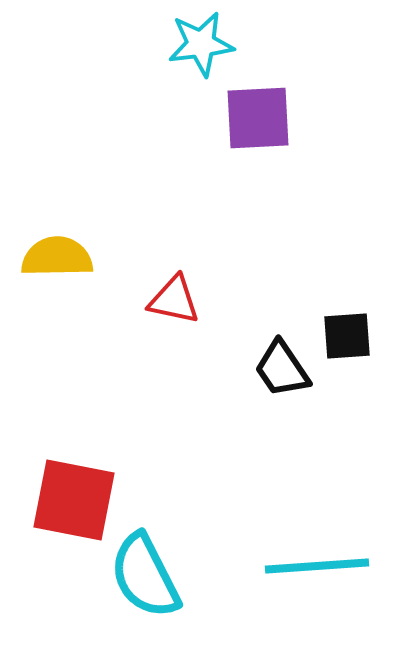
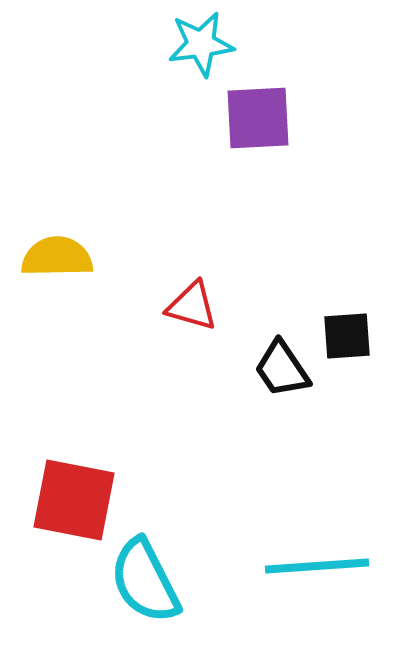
red triangle: moved 18 px right, 6 px down; rotated 4 degrees clockwise
cyan semicircle: moved 5 px down
